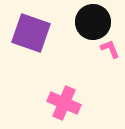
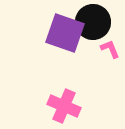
purple square: moved 34 px right
pink cross: moved 3 px down
